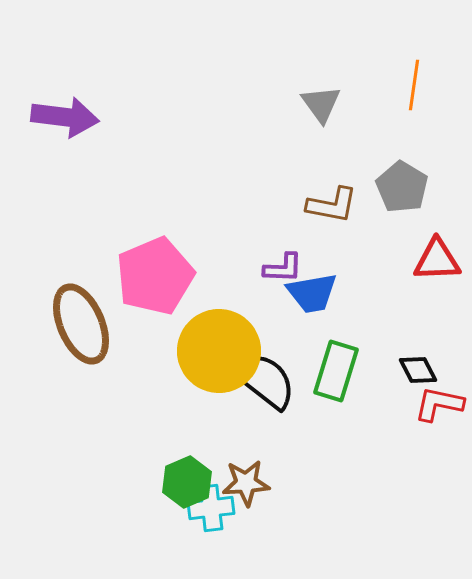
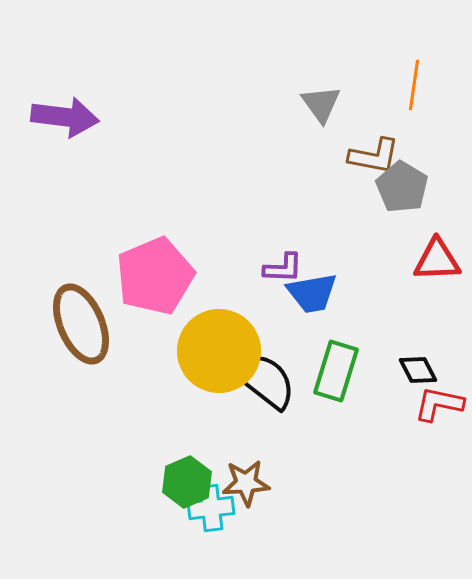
brown L-shape: moved 42 px right, 49 px up
